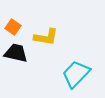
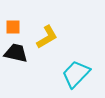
orange square: rotated 35 degrees counterclockwise
yellow L-shape: moved 1 px right; rotated 40 degrees counterclockwise
